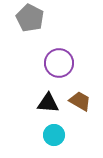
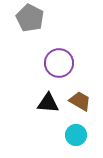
cyan circle: moved 22 px right
